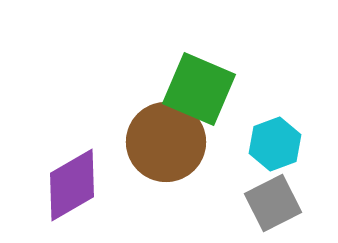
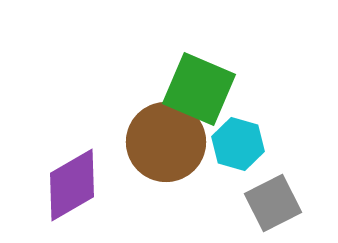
cyan hexagon: moved 37 px left; rotated 24 degrees counterclockwise
